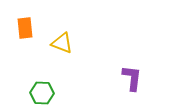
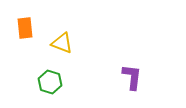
purple L-shape: moved 1 px up
green hexagon: moved 8 px right, 11 px up; rotated 15 degrees clockwise
